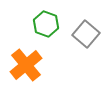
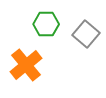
green hexagon: rotated 20 degrees counterclockwise
